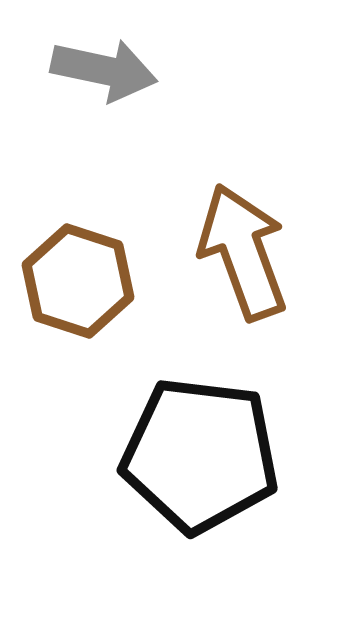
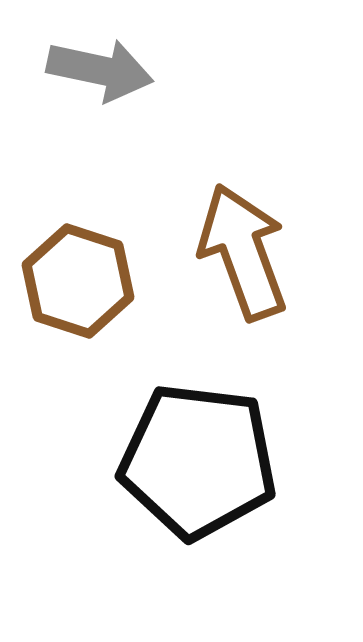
gray arrow: moved 4 px left
black pentagon: moved 2 px left, 6 px down
